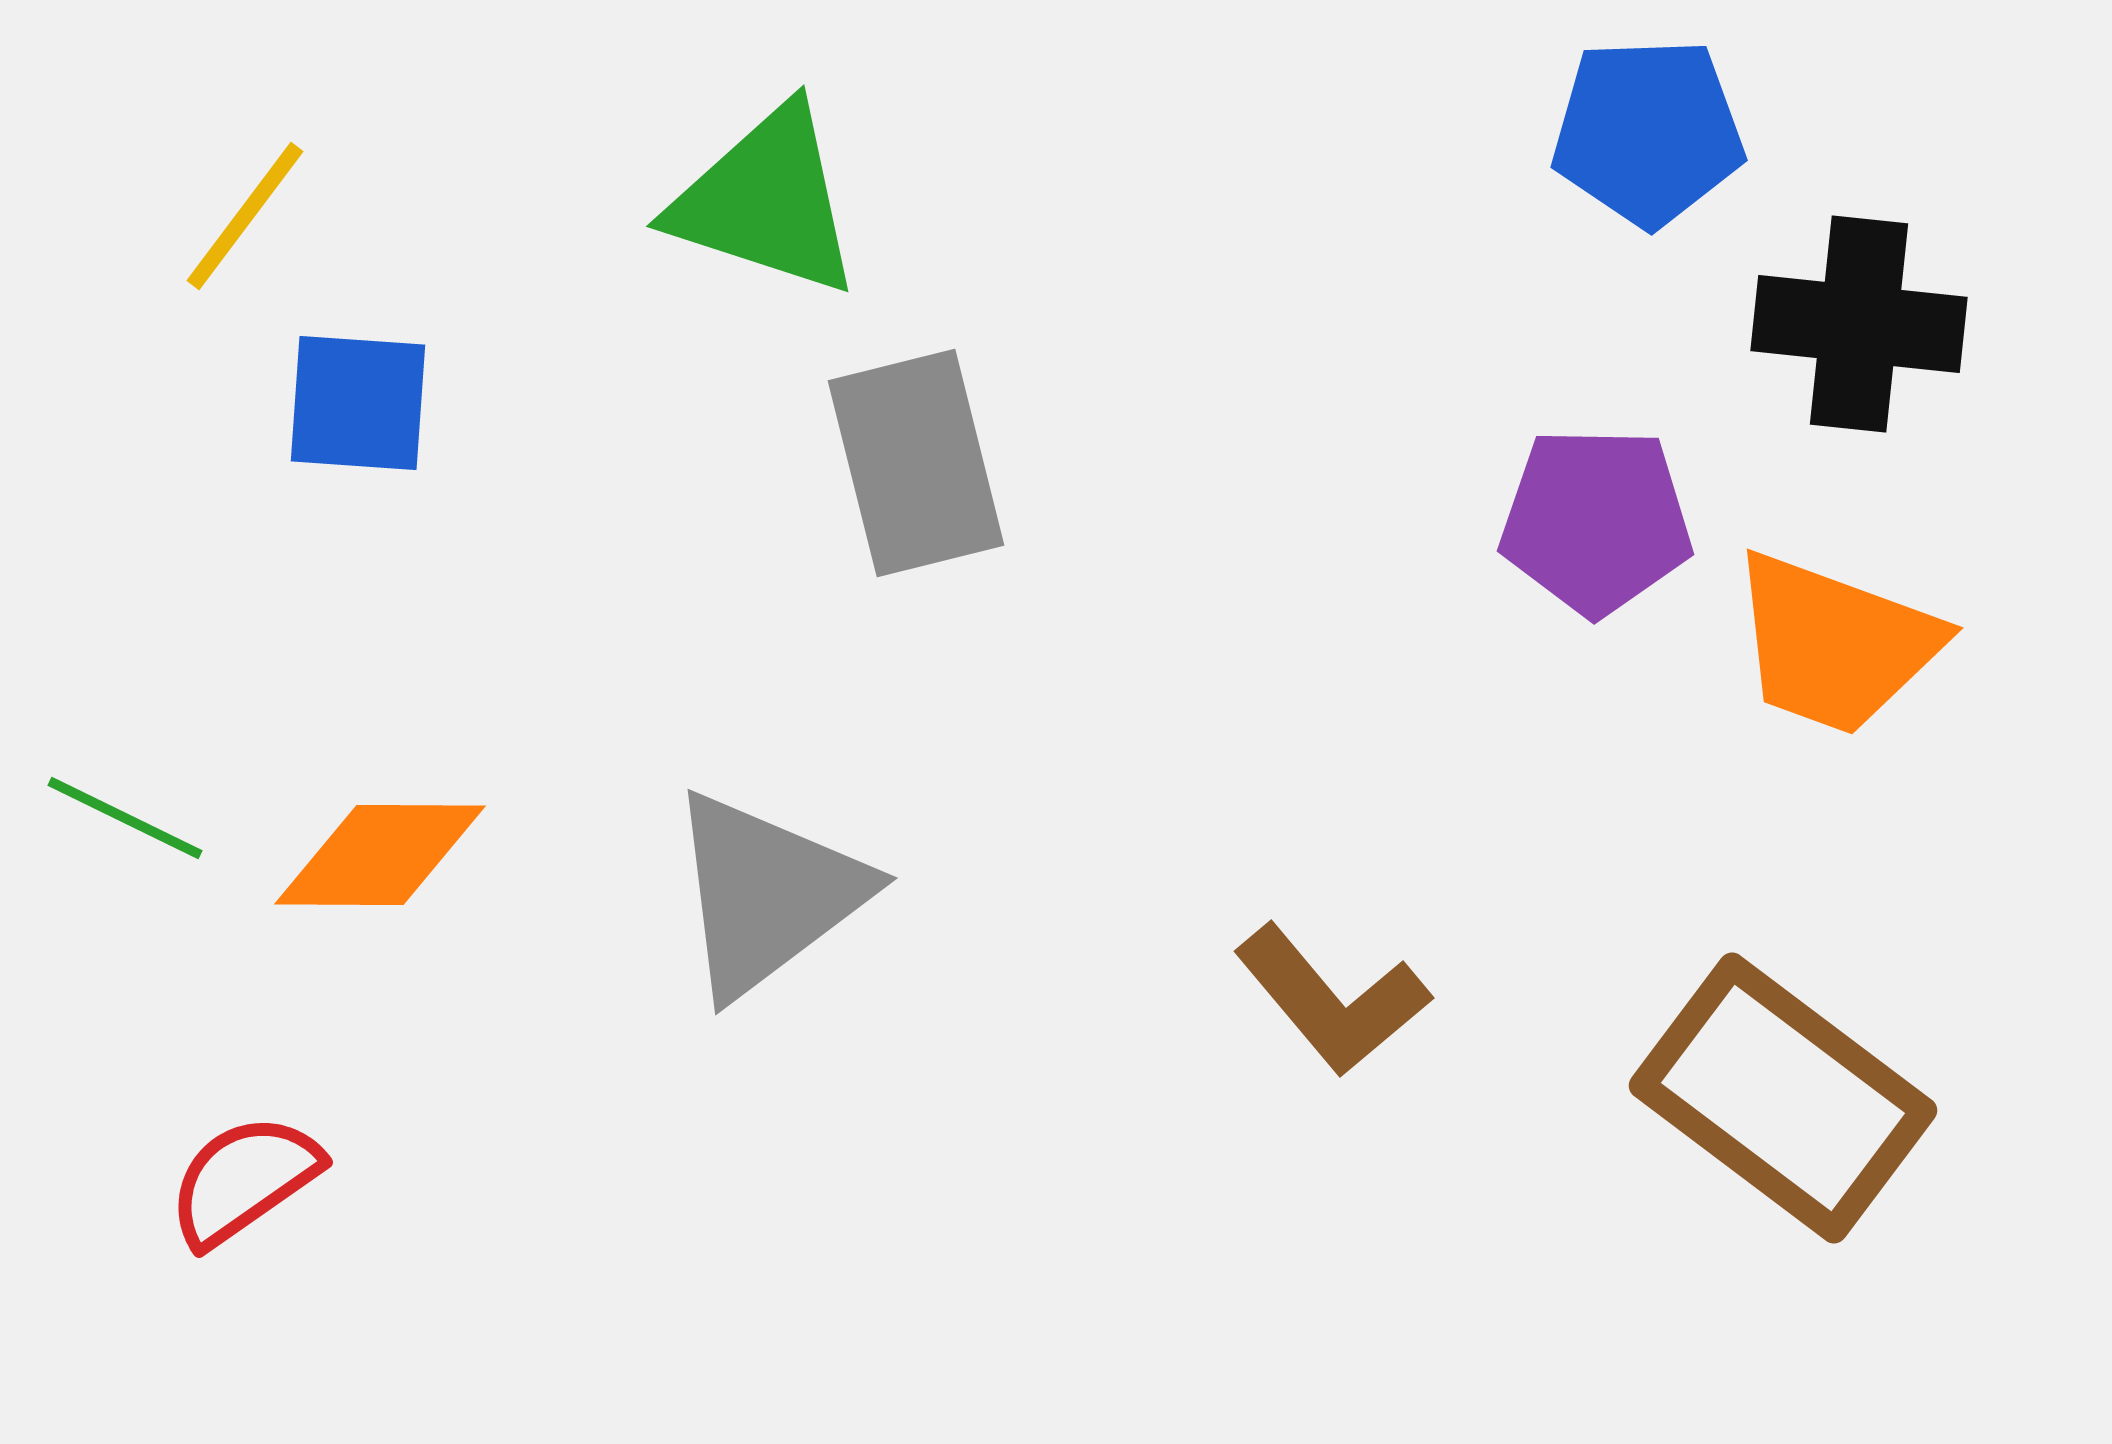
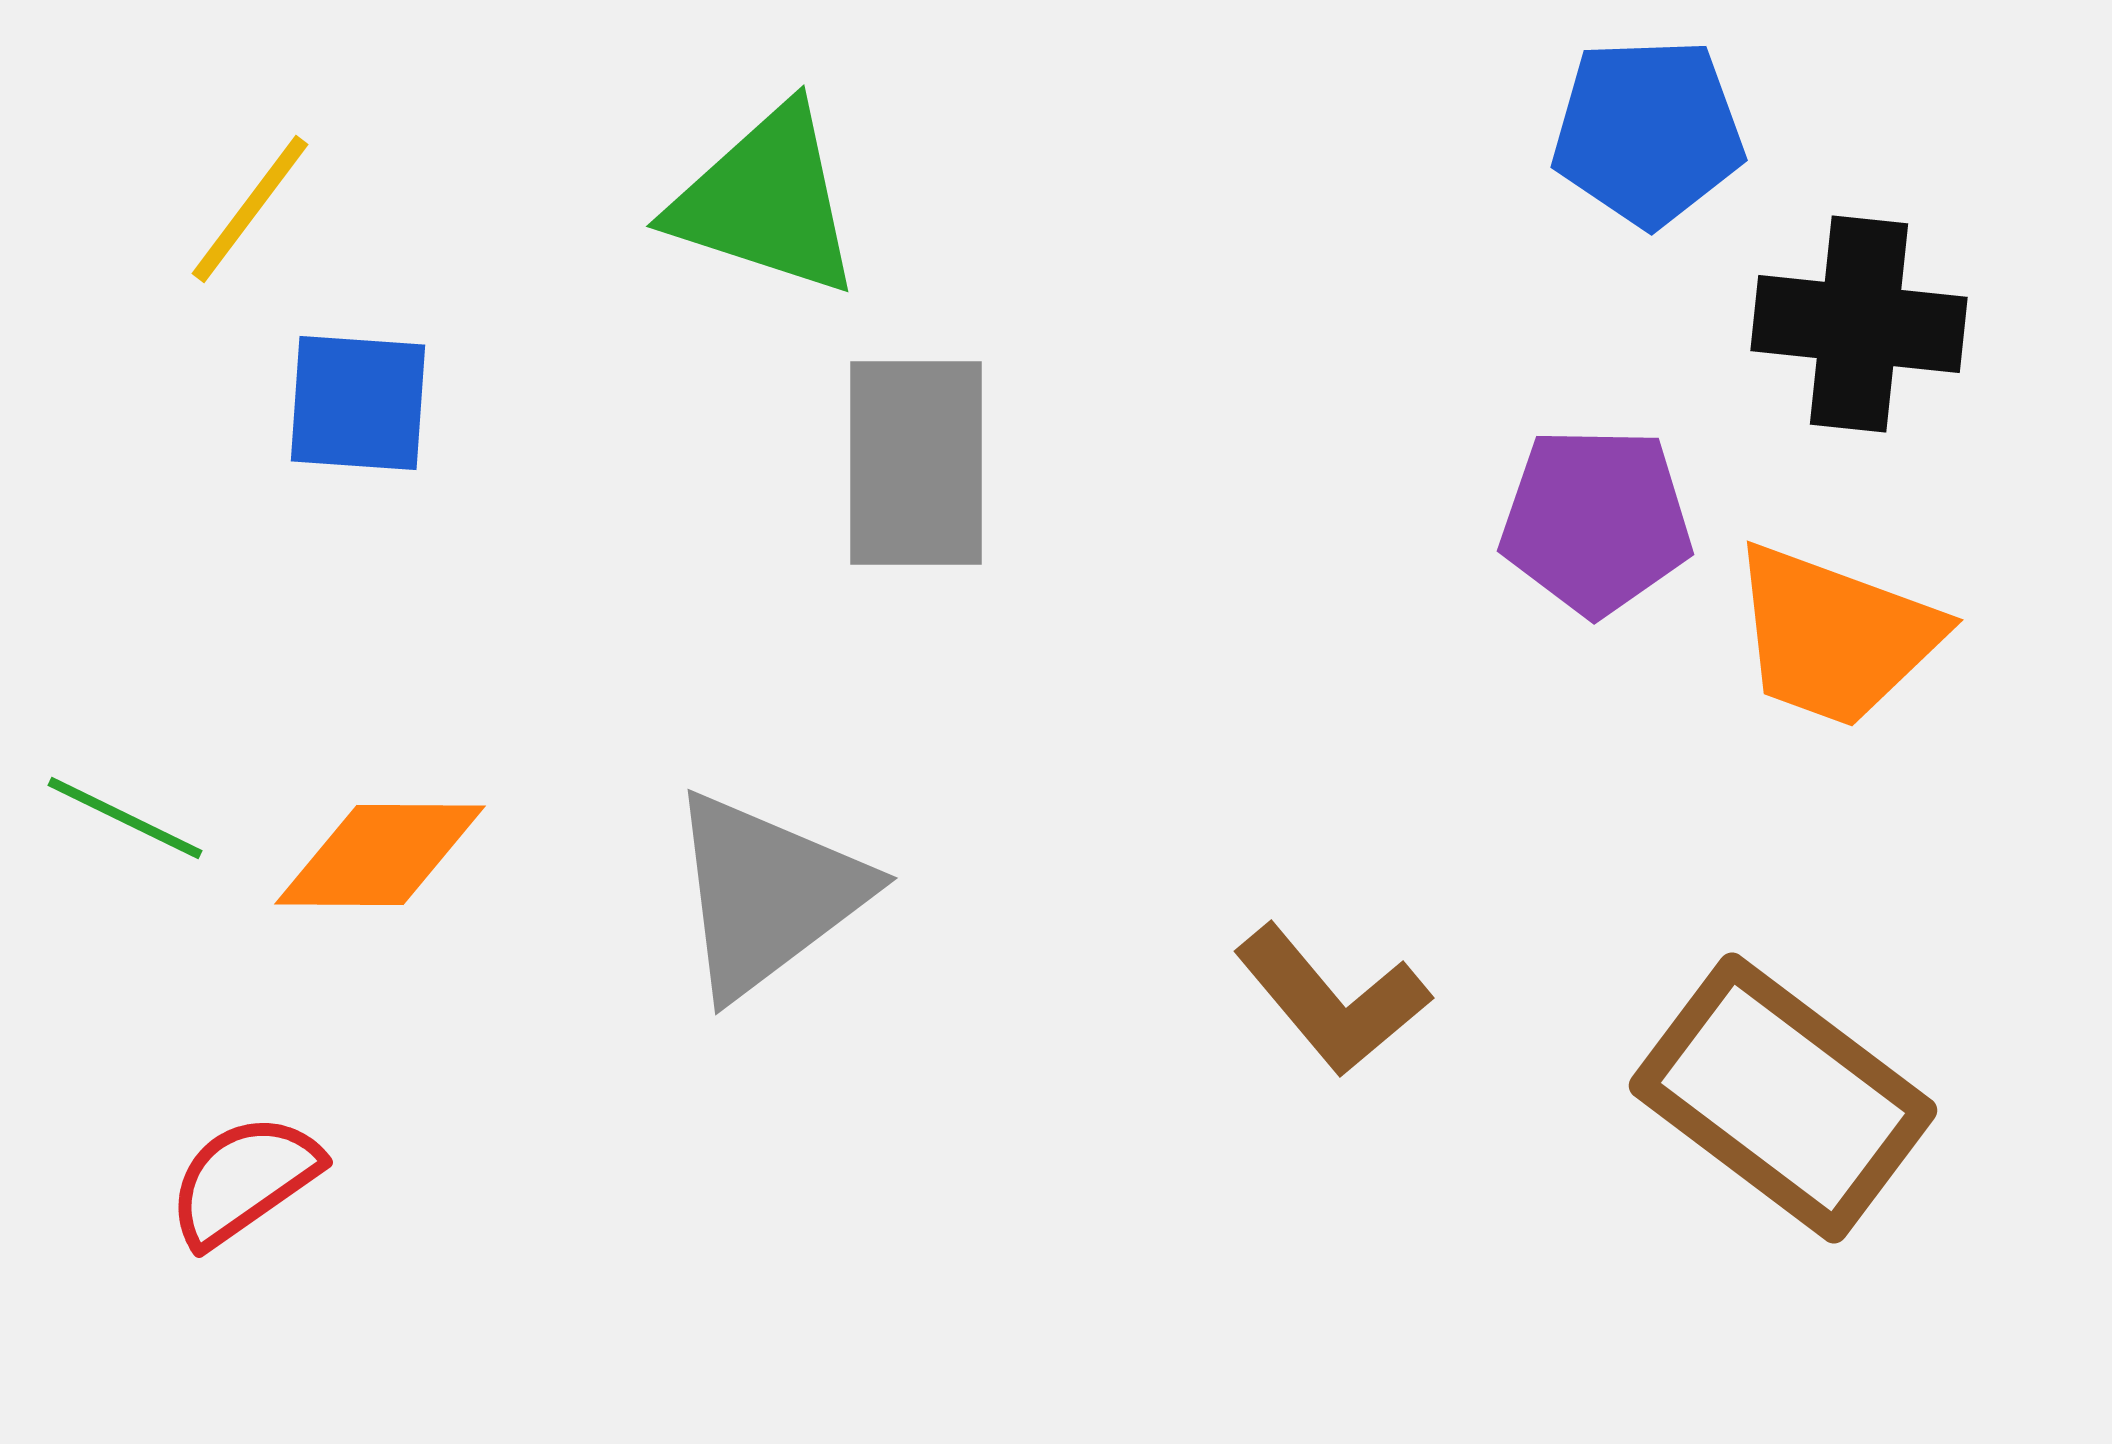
yellow line: moved 5 px right, 7 px up
gray rectangle: rotated 14 degrees clockwise
orange trapezoid: moved 8 px up
